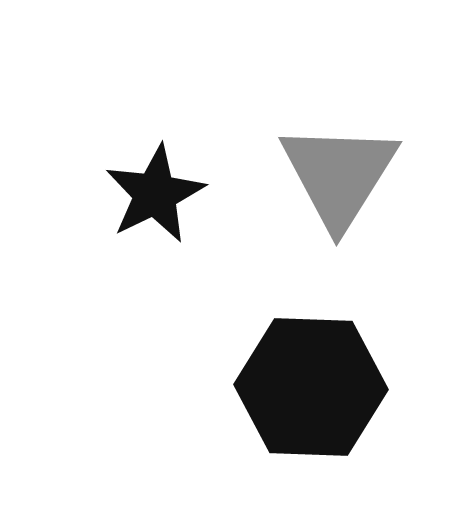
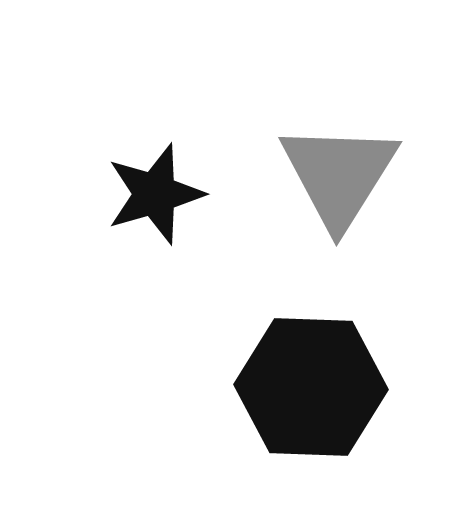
black star: rotated 10 degrees clockwise
